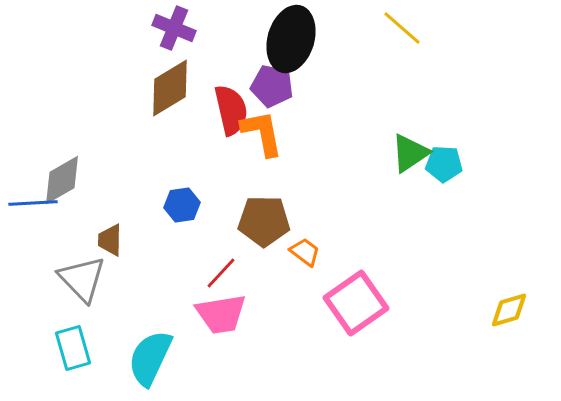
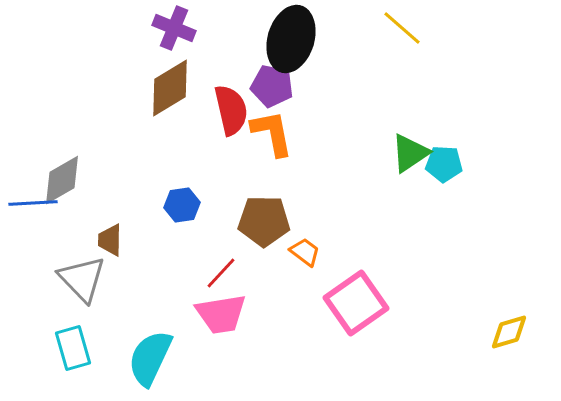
orange L-shape: moved 10 px right
yellow diamond: moved 22 px down
